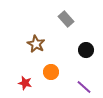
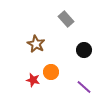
black circle: moved 2 px left
red star: moved 8 px right, 3 px up
